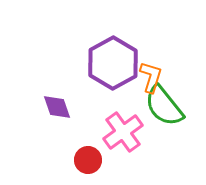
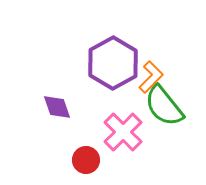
orange L-shape: rotated 28 degrees clockwise
pink cross: rotated 9 degrees counterclockwise
red circle: moved 2 px left
